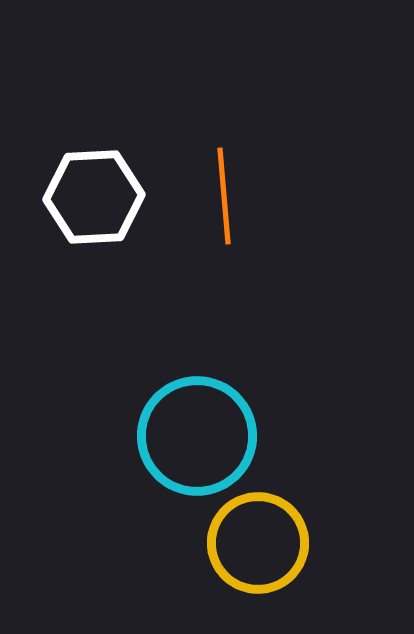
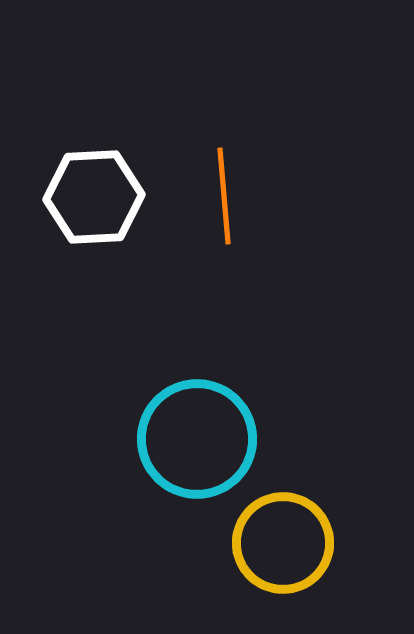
cyan circle: moved 3 px down
yellow circle: moved 25 px right
